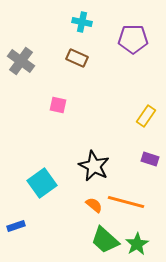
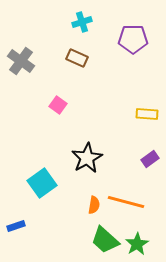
cyan cross: rotated 30 degrees counterclockwise
pink square: rotated 24 degrees clockwise
yellow rectangle: moved 1 px right, 2 px up; rotated 60 degrees clockwise
purple rectangle: rotated 54 degrees counterclockwise
black star: moved 7 px left, 8 px up; rotated 16 degrees clockwise
orange semicircle: rotated 60 degrees clockwise
